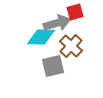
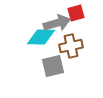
red square: moved 1 px right, 1 px down
brown cross: rotated 35 degrees clockwise
